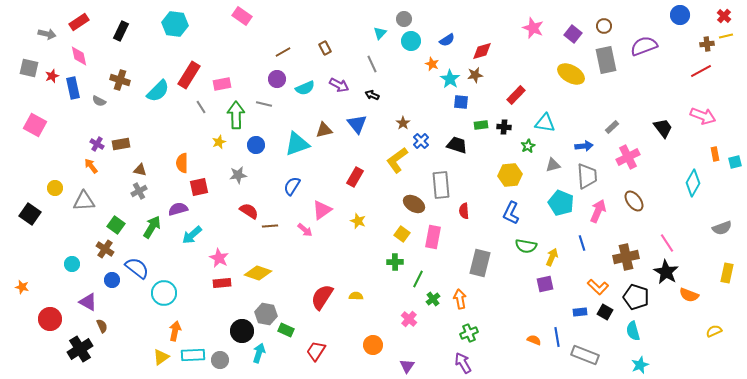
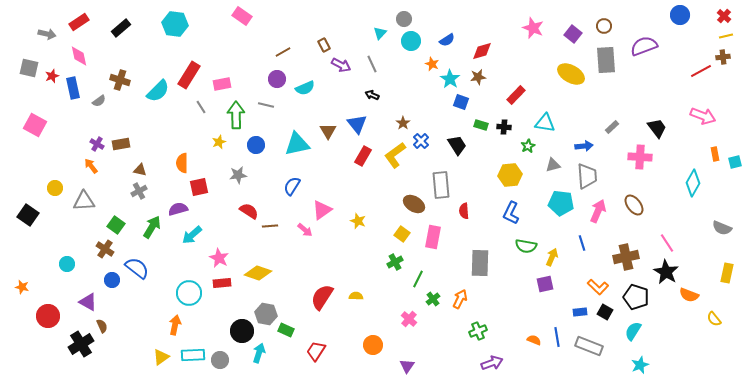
black rectangle at (121, 31): moved 3 px up; rotated 24 degrees clockwise
brown cross at (707, 44): moved 16 px right, 13 px down
brown rectangle at (325, 48): moved 1 px left, 3 px up
gray rectangle at (606, 60): rotated 8 degrees clockwise
brown star at (475, 75): moved 3 px right, 2 px down
purple arrow at (339, 85): moved 2 px right, 20 px up
gray semicircle at (99, 101): rotated 64 degrees counterclockwise
blue square at (461, 102): rotated 14 degrees clockwise
gray line at (264, 104): moved 2 px right, 1 px down
green rectangle at (481, 125): rotated 24 degrees clockwise
black trapezoid at (663, 128): moved 6 px left
brown triangle at (324, 130): moved 4 px right, 1 px down; rotated 48 degrees counterclockwise
cyan triangle at (297, 144): rotated 8 degrees clockwise
black trapezoid at (457, 145): rotated 40 degrees clockwise
pink cross at (628, 157): moved 12 px right; rotated 30 degrees clockwise
yellow L-shape at (397, 160): moved 2 px left, 5 px up
red rectangle at (355, 177): moved 8 px right, 21 px up
brown ellipse at (634, 201): moved 4 px down
cyan pentagon at (561, 203): rotated 15 degrees counterclockwise
black square at (30, 214): moved 2 px left, 1 px down
gray semicircle at (722, 228): rotated 42 degrees clockwise
green cross at (395, 262): rotated 28 degrees counterclockwise
gray rectangle at (480, 263): rotated 12 degrees counterclockwise
cyan circle at (72, 264): moved 5 px left
cyan circle at (164, 293): moved 25 px right
orange arrow at (460, 299): rotated 36 degrees clockwise
red circle at (50, 319): moved 2 px left, 3 px up
orange arrow at (175, 331): moved 6 px up
cyan semicircle at (633, 331): rotated 48 degrees clockwise
yellow semicircle at (714, 331): moved 12 px up; rotated 105 degrees counterclockwise
green cross at (469, 333): moved 9 px right, 2 px up
black cross at (80, 349): moved 1 px right, 5 px up
gray rectangle at (585, 355): moved 4 px right, 9 px up
purple arrow at (463, 363): moved 29 px right; rotated 100 degrees clockwise
